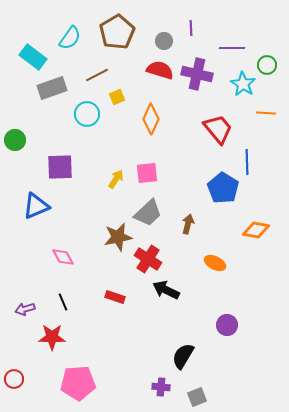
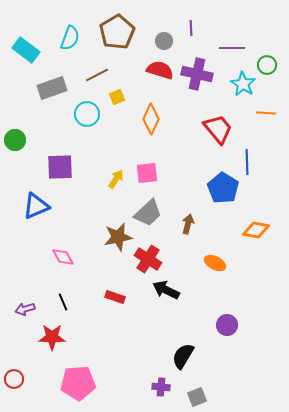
cyan semicircle at (70, 38): rotated 15 degrees counterclockwise
cyan rectangle at (33, 57): moved 7 px left, 7 px up
